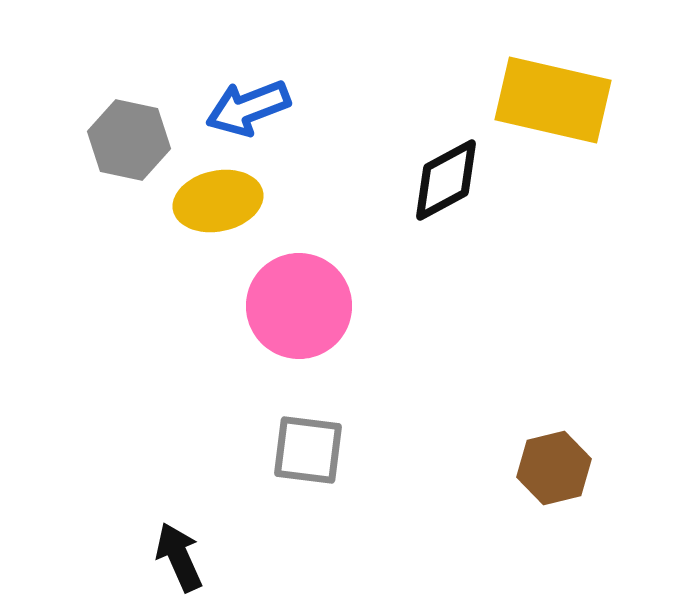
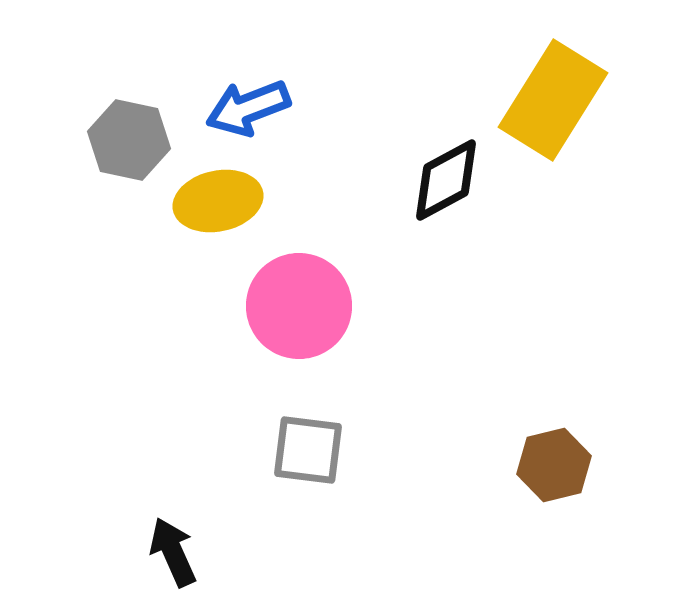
yellow rectangle: rotated 71 degrees counterclockwise
brown hexagon: moved 3 px up
black arrow: moved 6 px left, 5 px up
